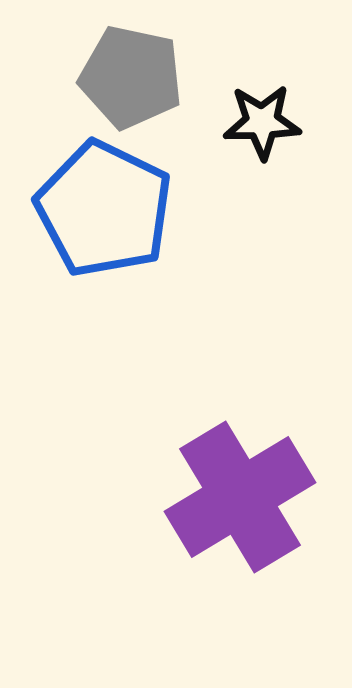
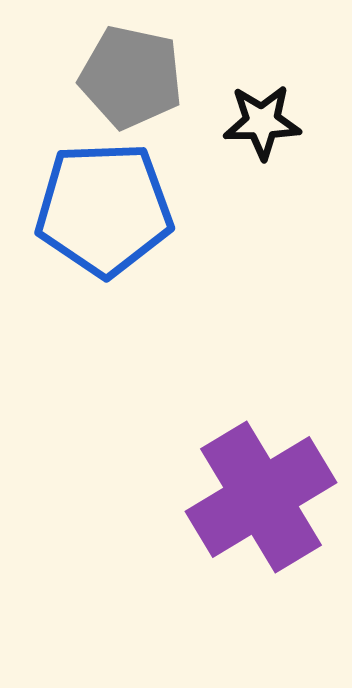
blue pentagon: rotated 28 degrees counterclockwise
purple cross: moved 21 px right
